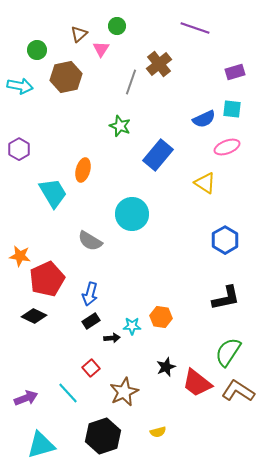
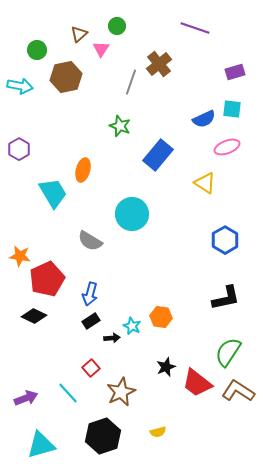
cyan star at (132, 326): rotated 24 degrees clockwise
brown star at (124, 392): moved 3 px left
